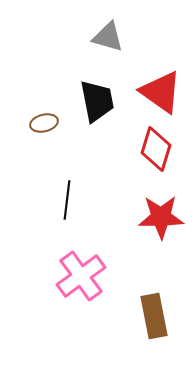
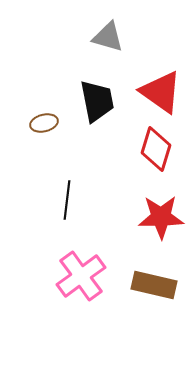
brown rectangle: moved 31 px up; rotated 66 degrees counterclockwise
